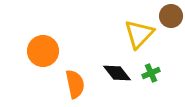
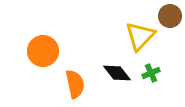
brown circle: moved 1 px left
yellow triangle: moved 1 px right, 2 px down
